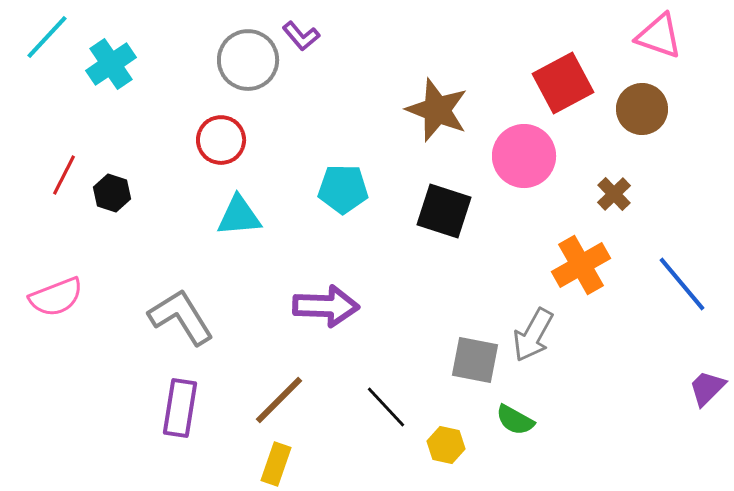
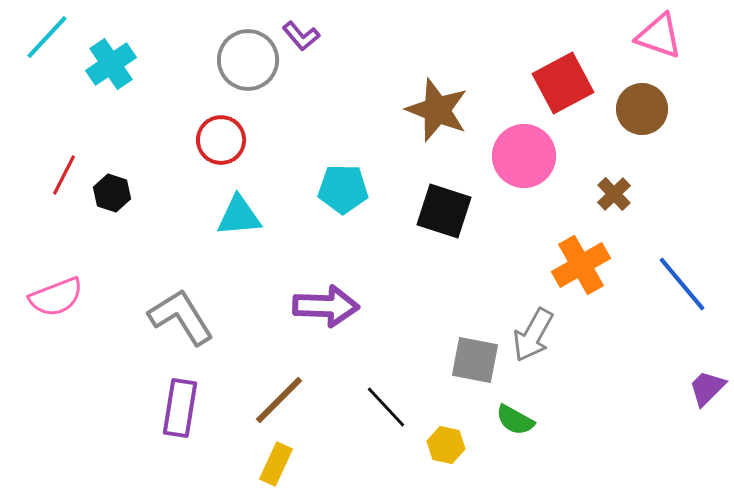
yellow rectangle: rotated 6 degrees clockwise
